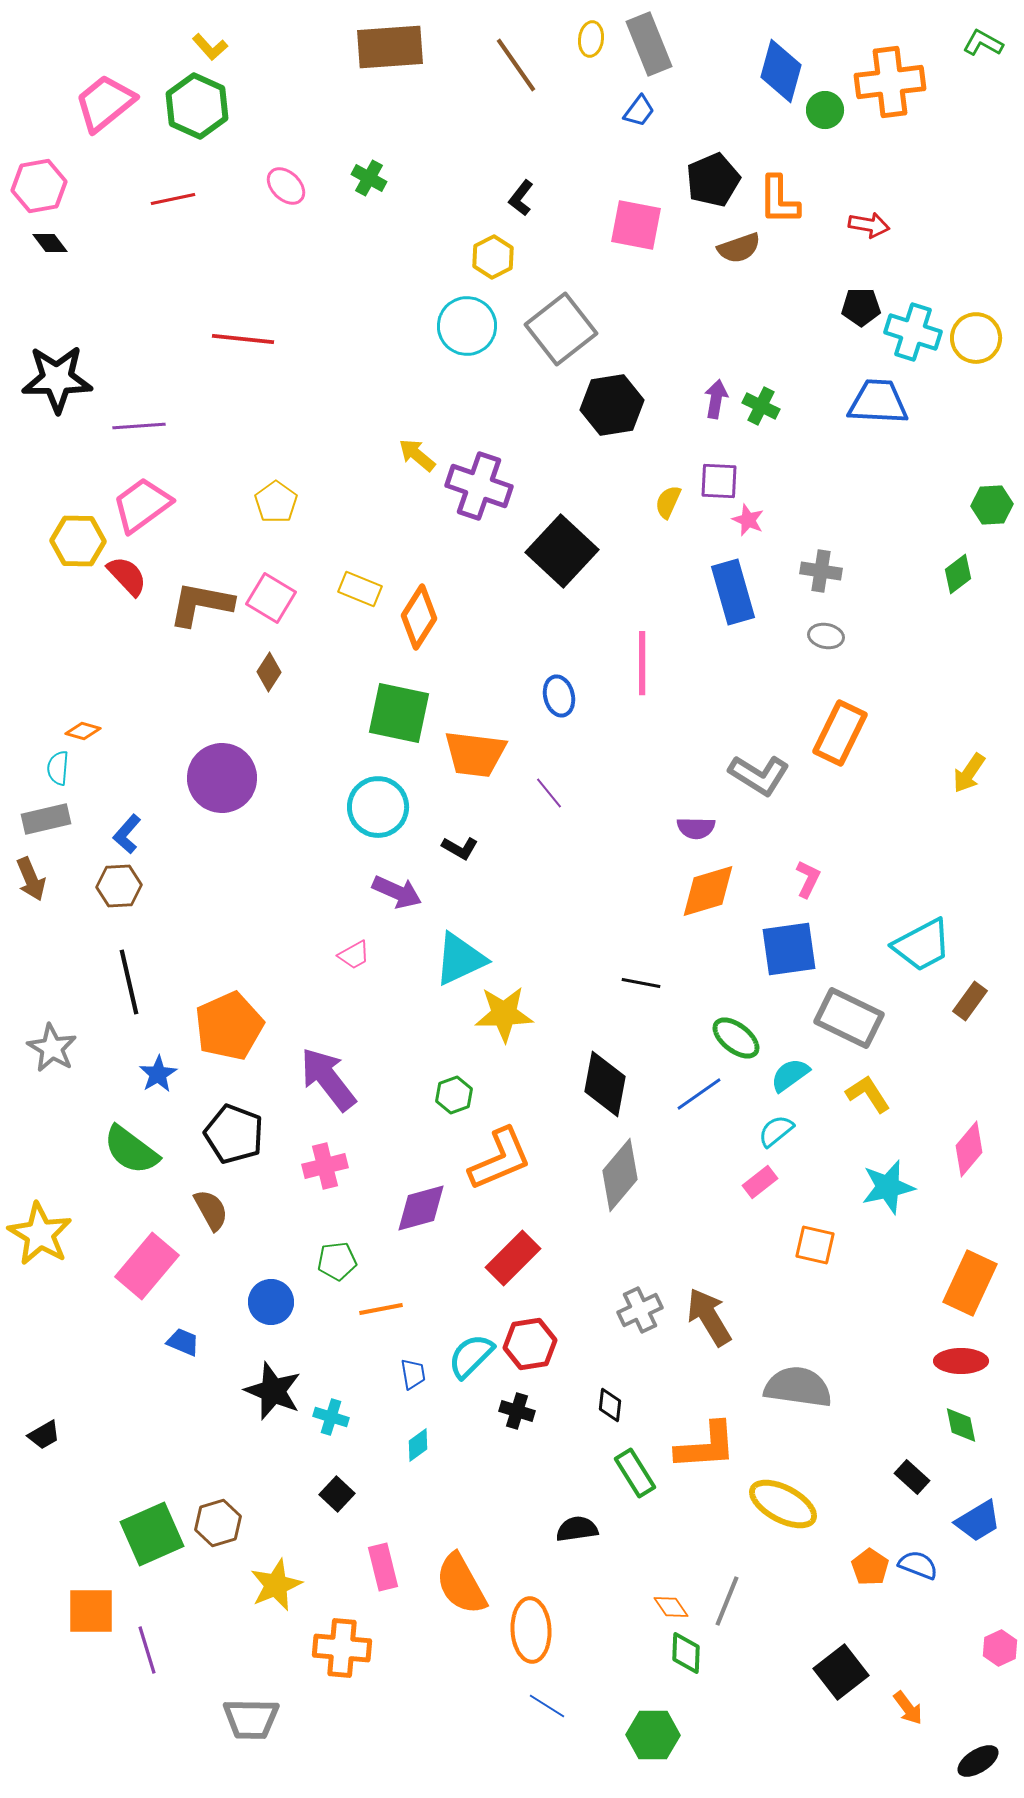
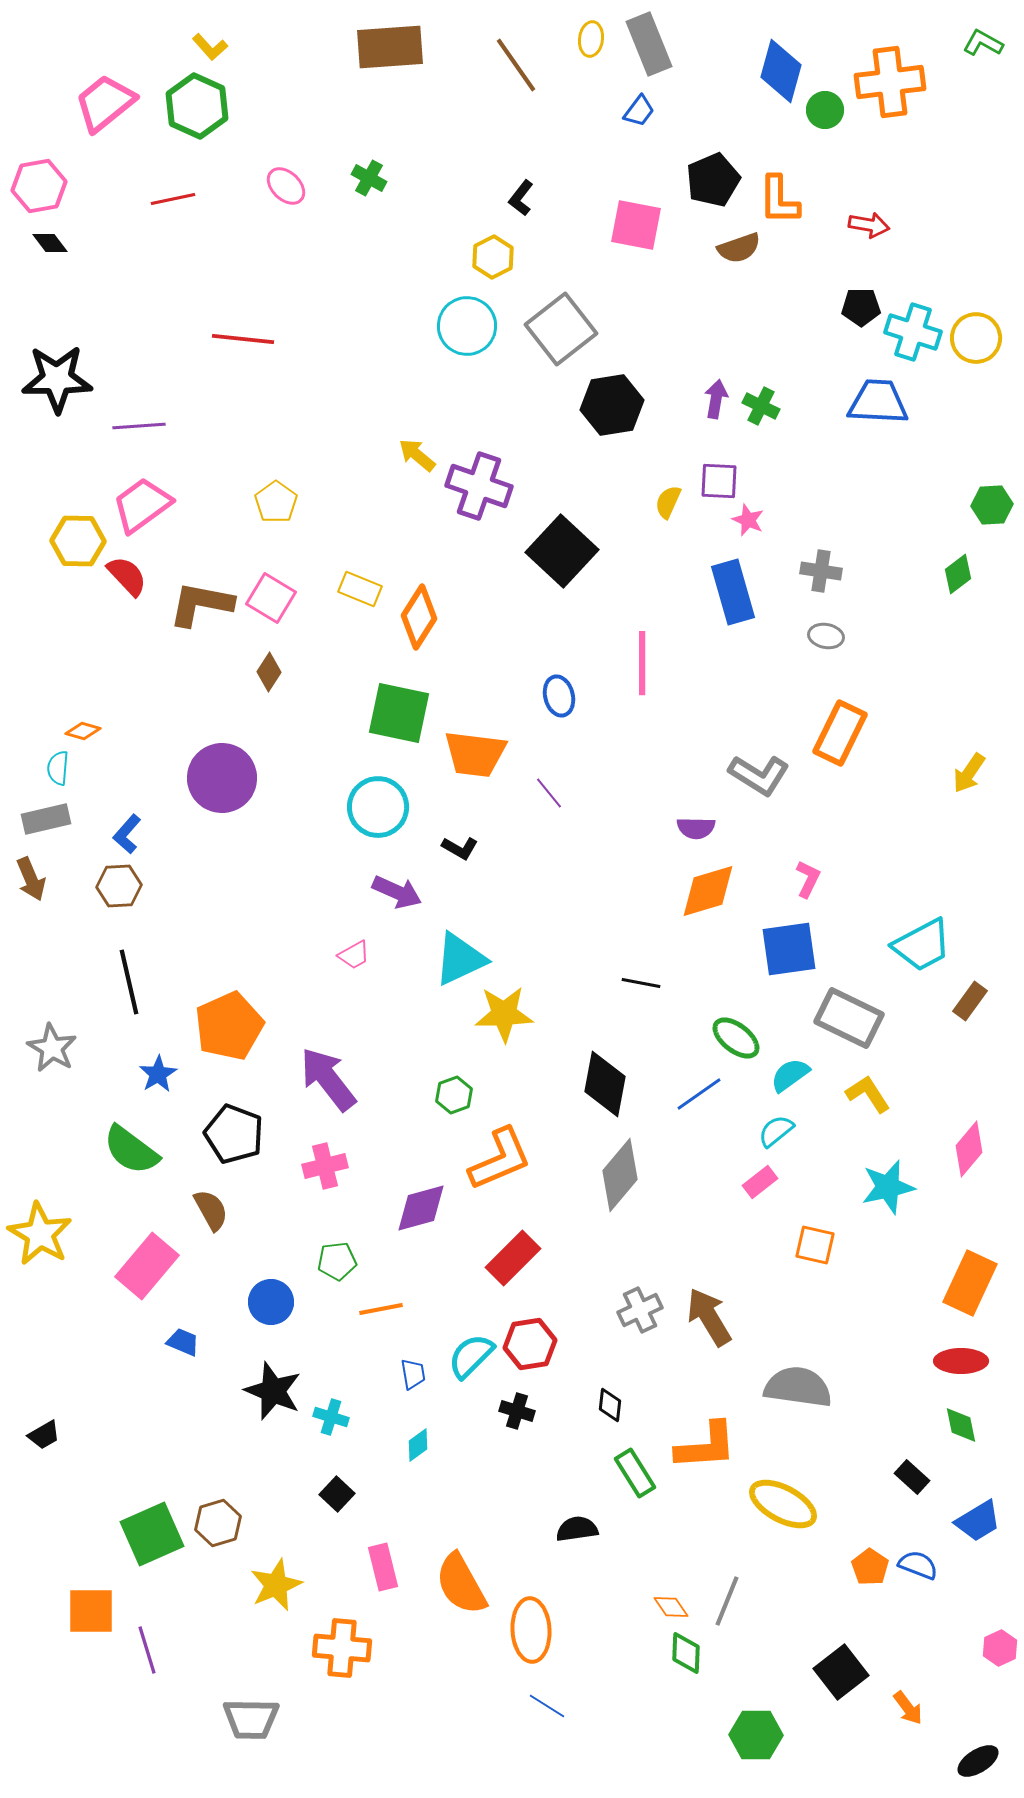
green hexagon at (653, 1735): moved 103 px right
